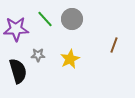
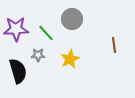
green line: moved 1 px right, 14 px down
brown line: rotated 28 degrees counterclockwise
